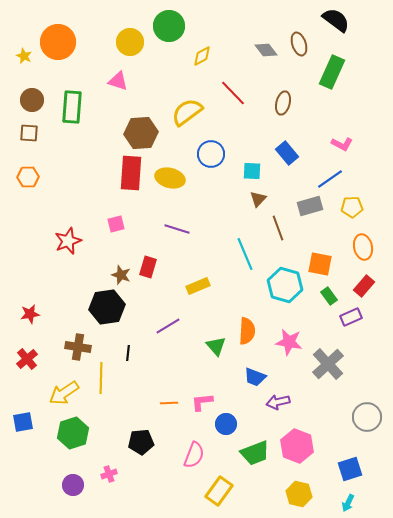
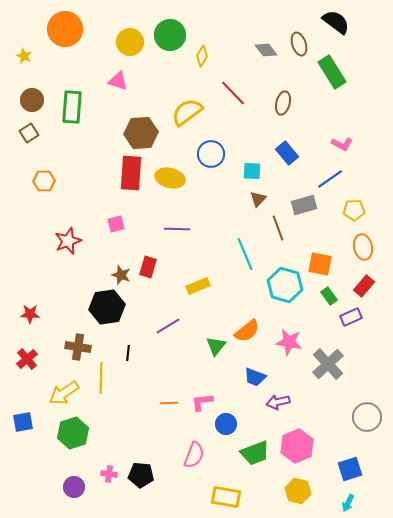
black semicircle at (336, 20): moved 2 px down
green circle at (169, 26): moved 1 px right, 9 px down
orange circle at (58, 42): moved 7 px right, 13 px up
yellow diamond at (202, 56): rotated 30 degrees counterclockwise
green rectangle at (332, 72): rotated 56 degrees counterclockwise
brown square at (29, 133): rotated 36 degrees counterclockwise
orange hexagon at (28, 177): moved 16 px right, 4 px down
gray rectangle at (310, 206): moved 6 px left, 1 px up
yellow pentagon at (352, 207): moved 2 px right, 3 px down
purple line at (177, 229): rotated 15 degrees counterclockwise
red star at (30, 314): rotated 12 degrees clockwise
orange semicircle at (247, 331): rotated 48 degrees clockwise
green triangle at (216, 346): rotated 20 degrees clockwise
black pentagon at (141, 442): moved 33 px down; rotated 10 degrees clockwise
pink hexagon at (297, 446): rotated 16 degrees clockwise
pink cross at (109, 474): rotated 28 degrees clockwise
purple circle at (73, 485): moved 1 px right, 2 px down
yellow rectangle at (219, 491): moved 7 px right, 6 px down; rotated 64 degrees clockwise
yellow hexagon at (299, 494): moved 1 px left, 3 px up
